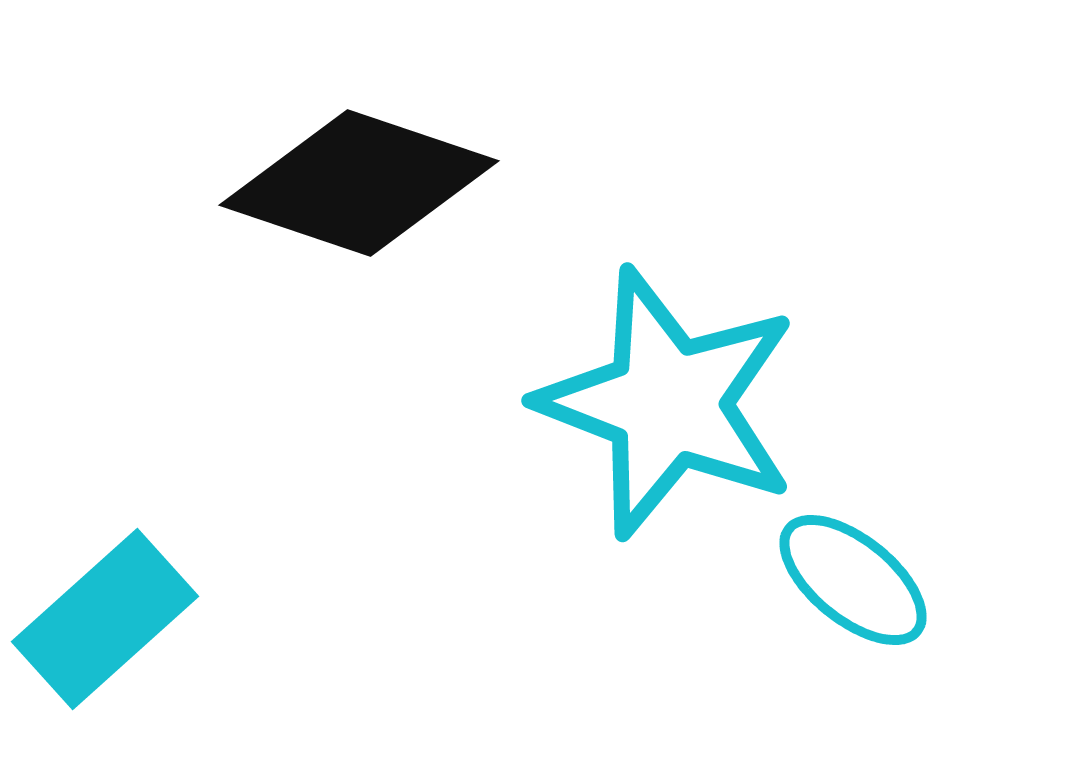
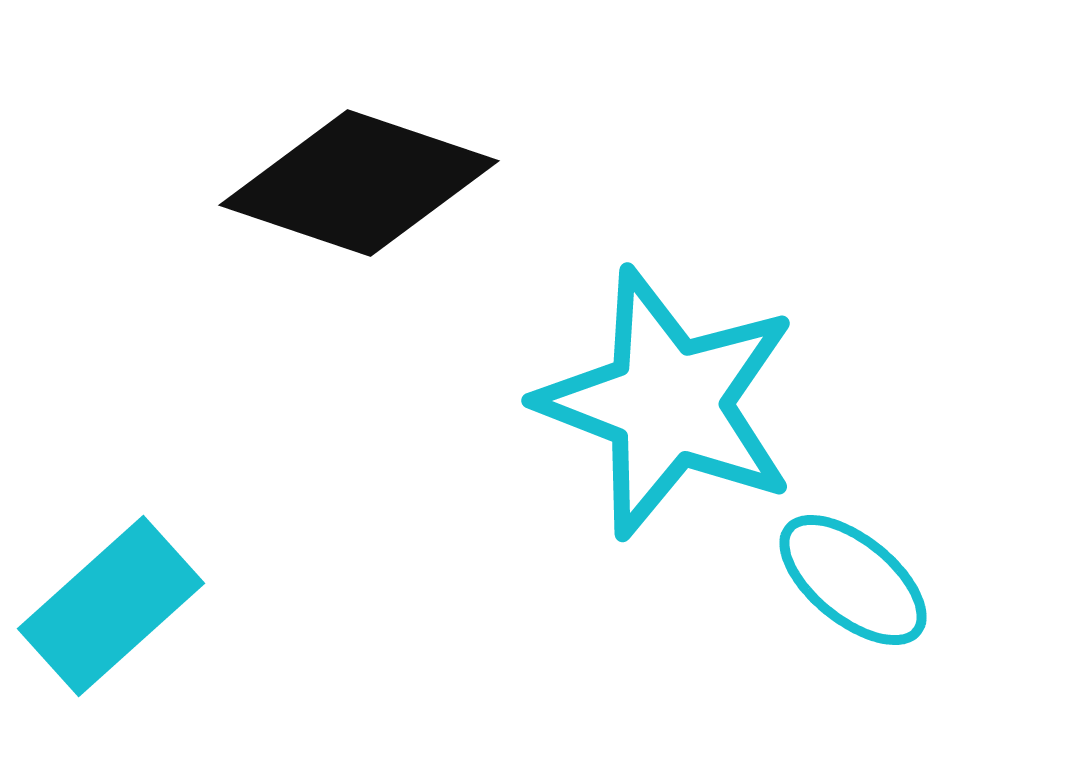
cyan rectangle: moved 6 px right, 13 px up
